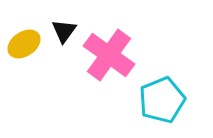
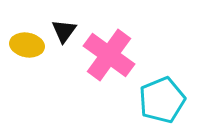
yellow ellipse: moved 3 px right, 1 px down; rotated 44 degrees clockwise
